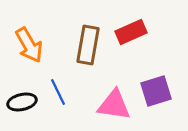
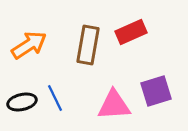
orange arrow: rotated 93 degrees counterclockwise
blue line: moved 3 px left, 6 px down
pink triangle: rotated 12 degrees counterclockwise
